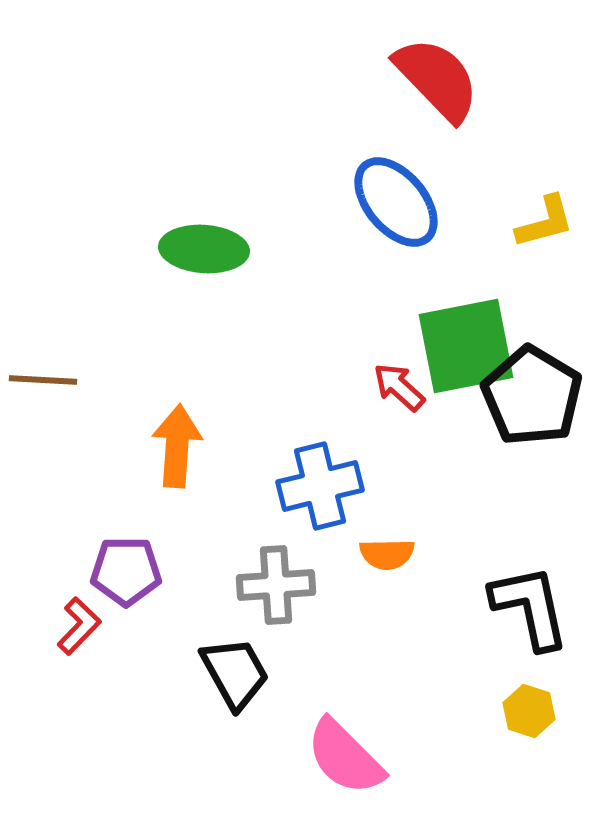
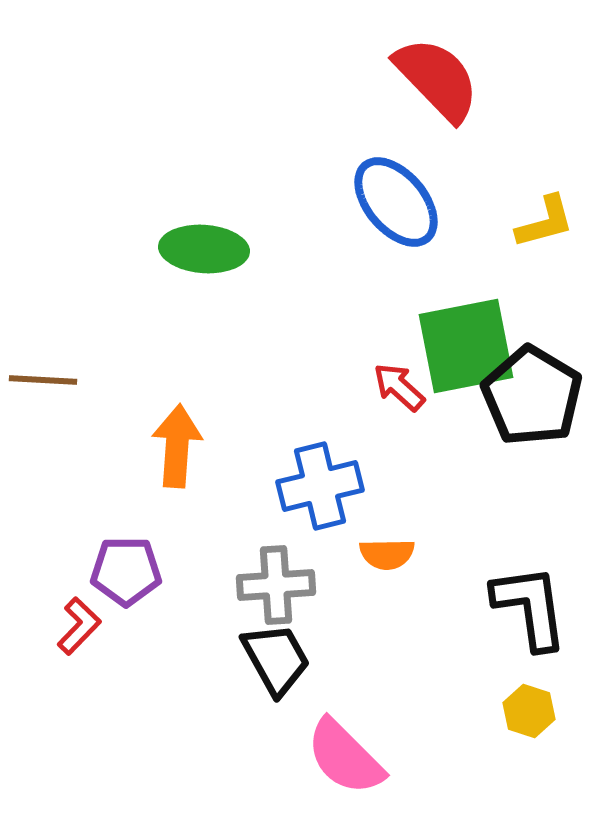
black L-shape: rotated 4 degrees clockwise
black trapezoid: moved 41 px right, 14 px up
